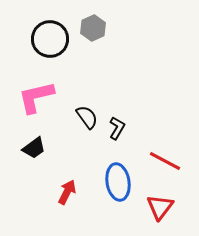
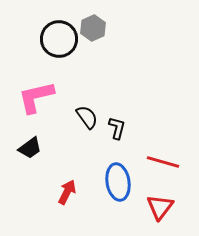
black circle: moved 9 px right
black L-shape: rotated 15 degrees counterclockwise
black trapezoid: moved 4 px left
red line: moved 2 px left, 1 px down; rotated 12 degrees counterclockwise
